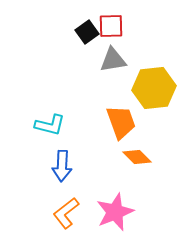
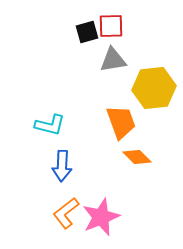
black square: rotated 20 degrees clockwise
pink star: moved 14 px left, 5 px down
